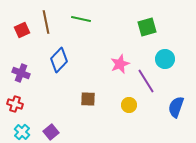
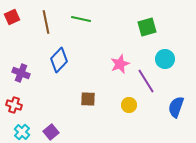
red square: moved 10 px left, 13 px up
red cross: moved 1 px left, 1 px down
